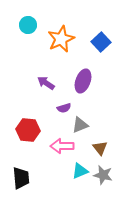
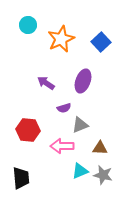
brown triangle: rotated 49 degrees counterclockwise
